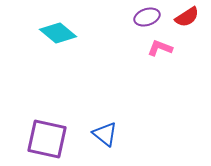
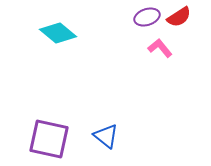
red semicircle: moved 8 px left
pink L-shape: rotated 30 degrees clockwise
blue triangle: moved 1 px right, 2 px down
purple square: moved 2 px right
